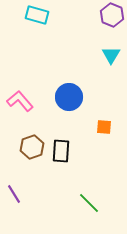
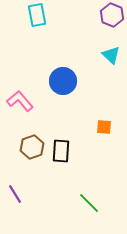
cyan rectangle: rotated 65 degrees clockwise
cyan triangle: rotated 18 degrees counterclockwise
blue circle: moved 6 px left, 16 px up
purple line: moved 1 px right
